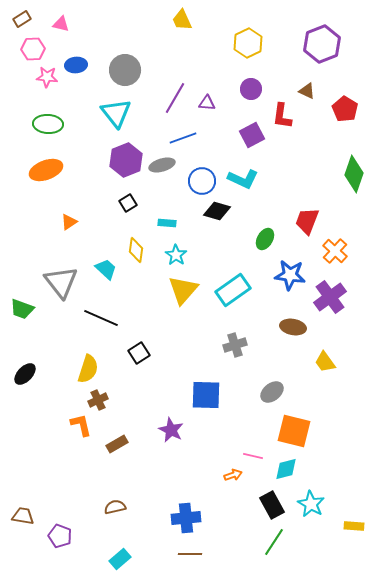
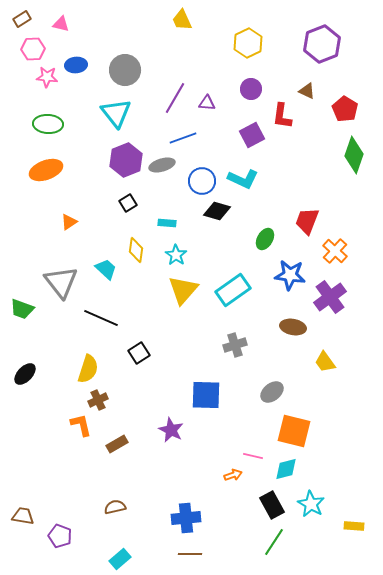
green diamond at (354, 174): moved 19 px up
